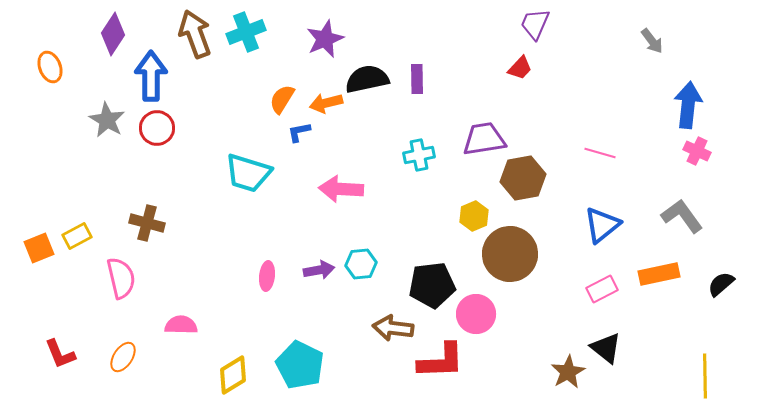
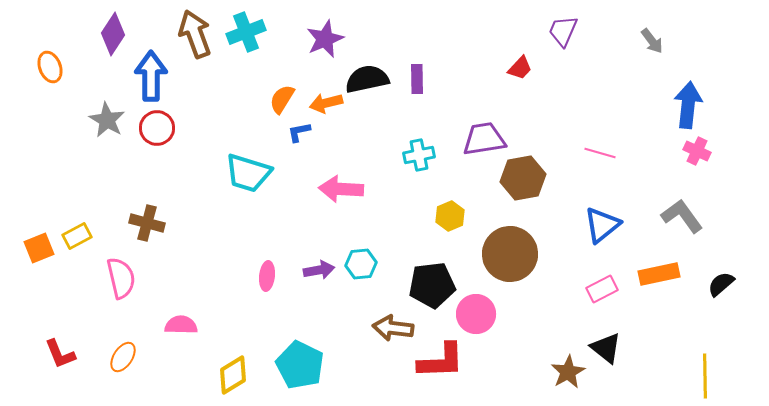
purple trapezoid at (535, 24): moved 28 px right, 7 px down
yellow hexagon at (474, 216): moved 24 px left
